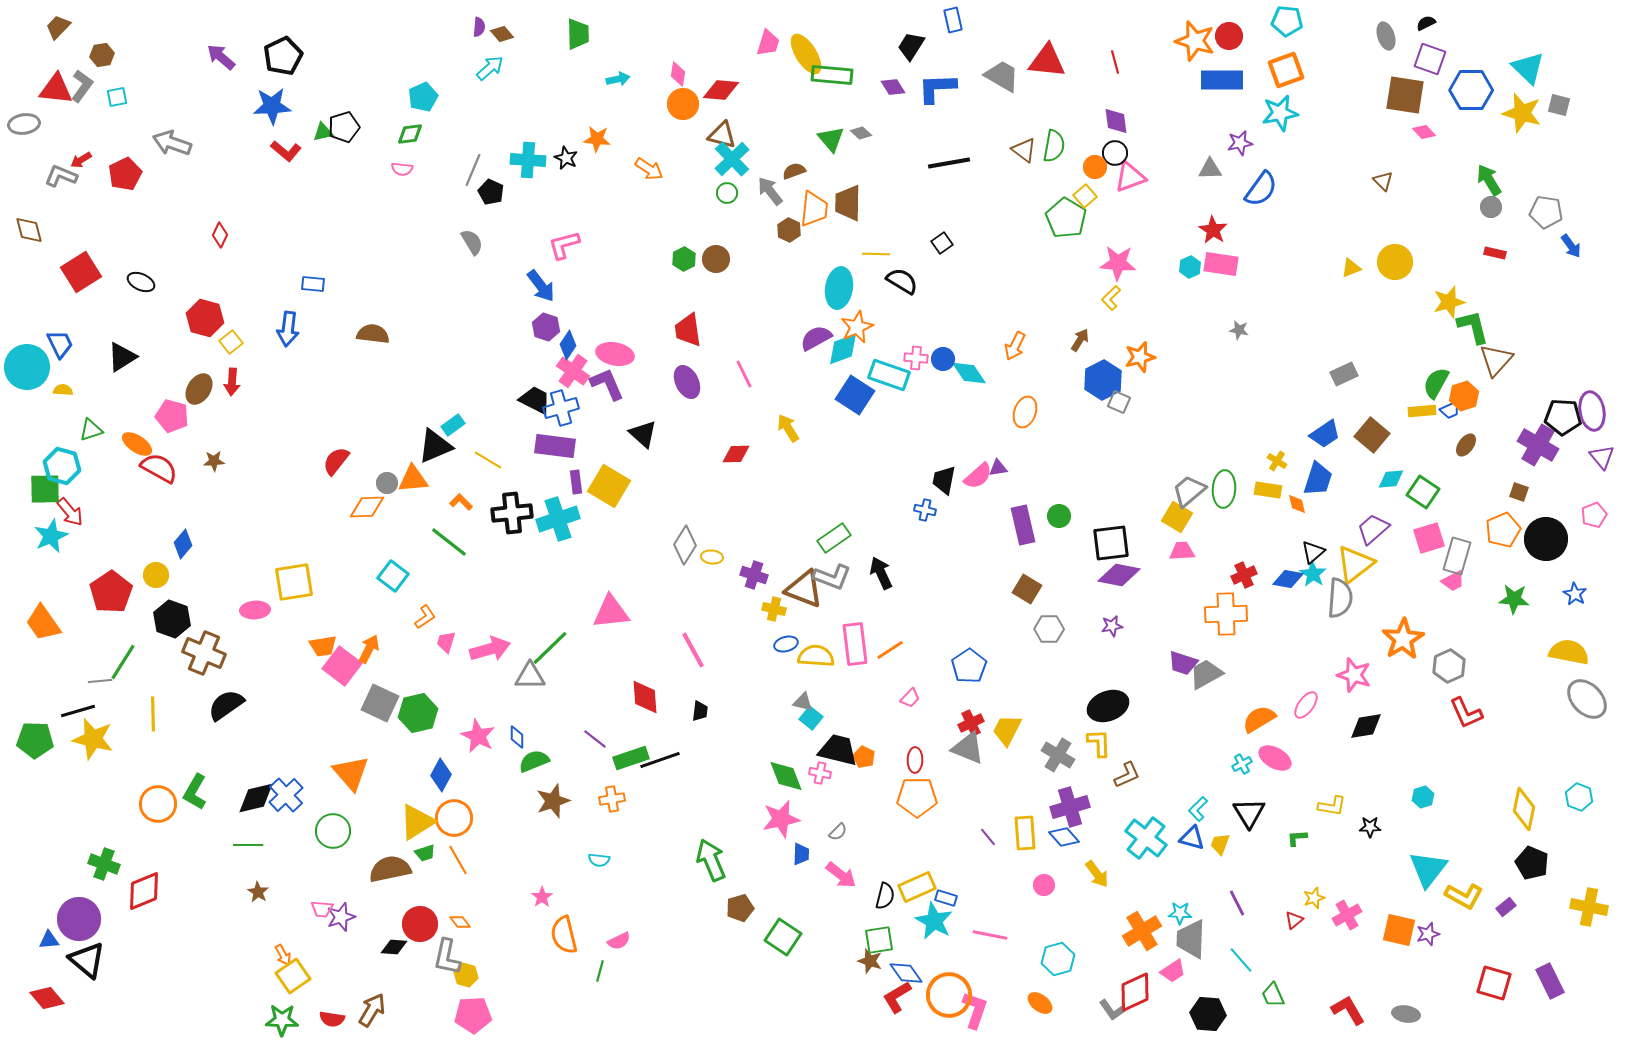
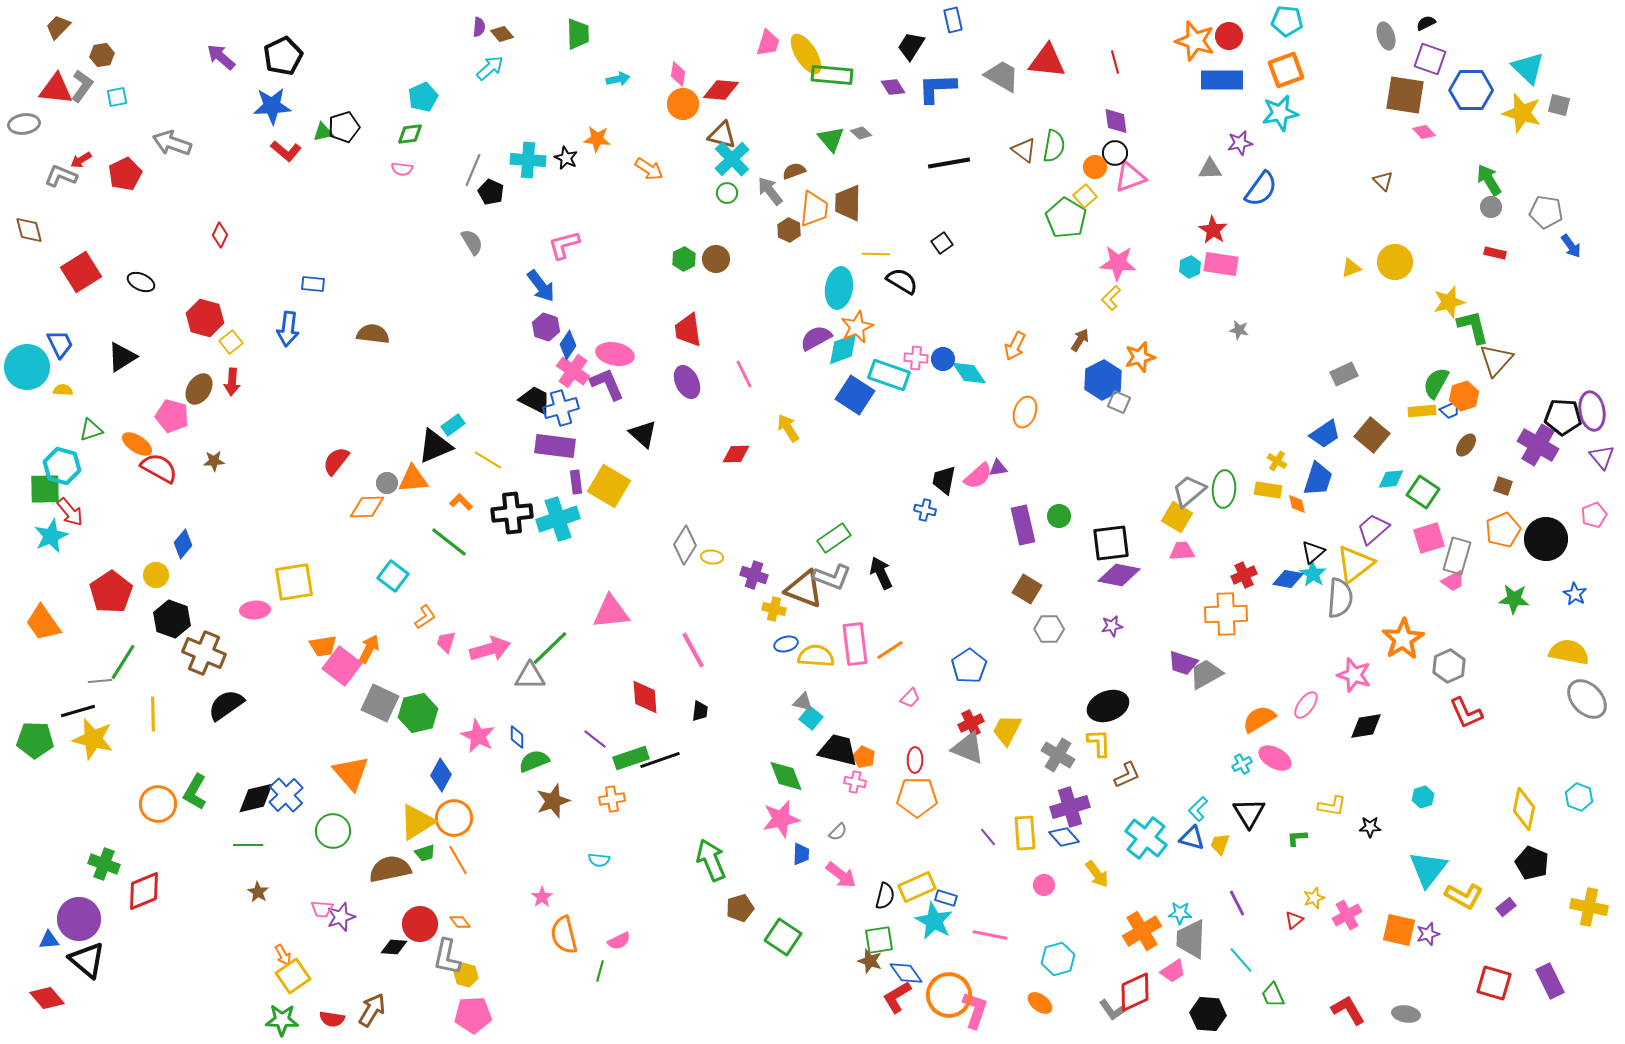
brown square at (1519, 492): moved 16 px left, 6 px up
pink cross at (820, 773): moved 35 px right, 9 px down
